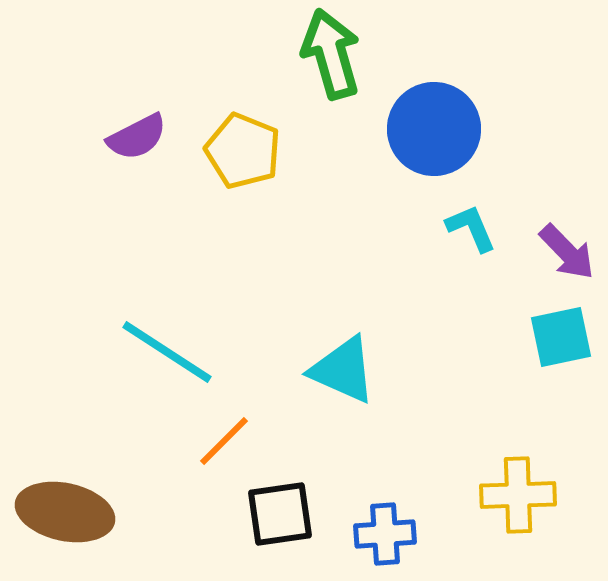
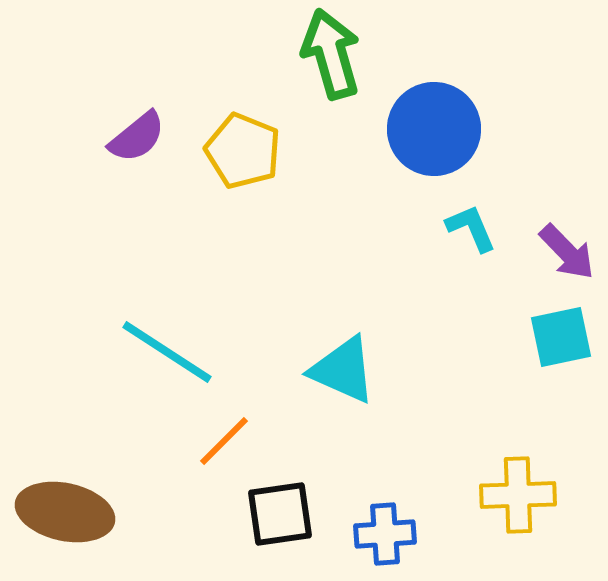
purple semicircle: rotated 12 degrees counterclockwise
